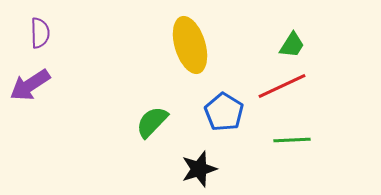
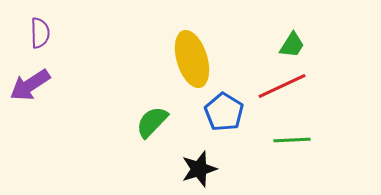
yellow ellipse: moved 2 px right, 14 px down
